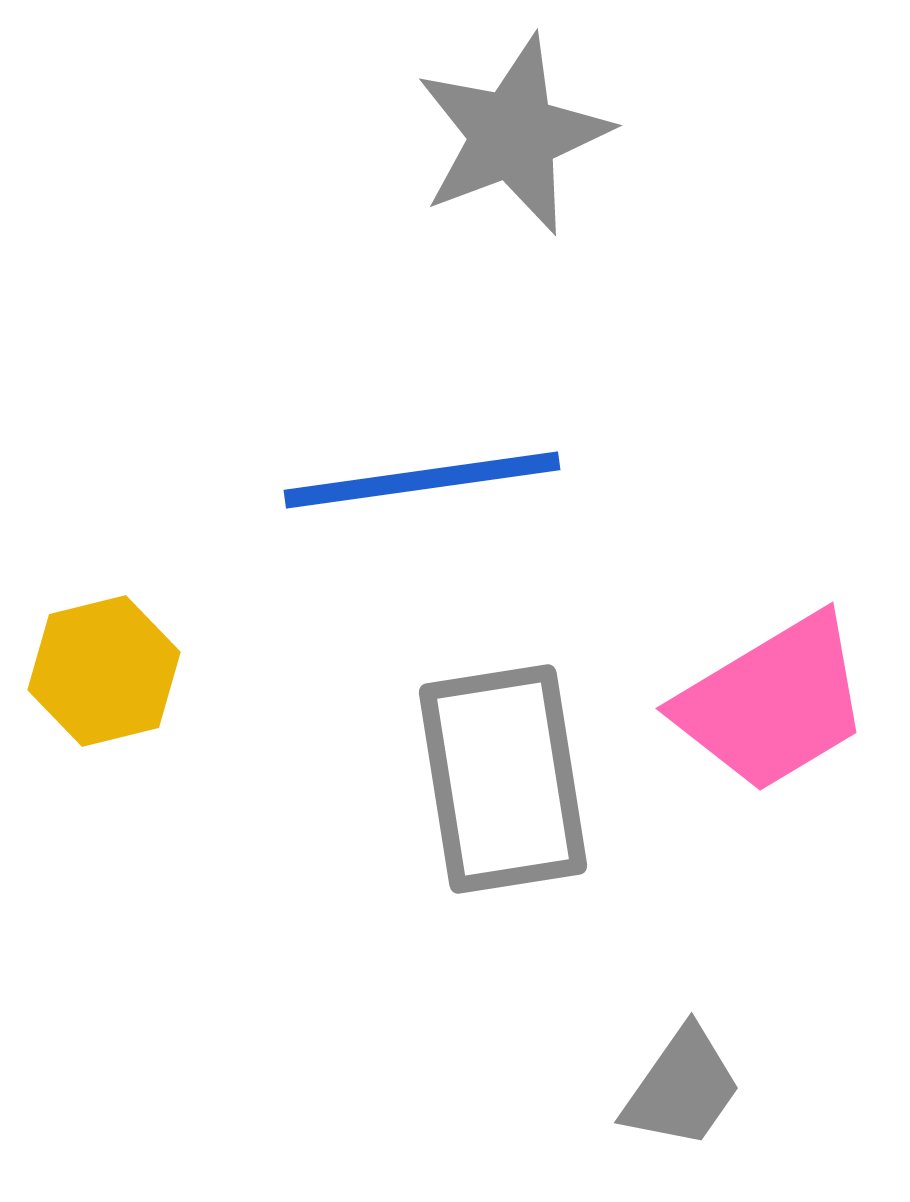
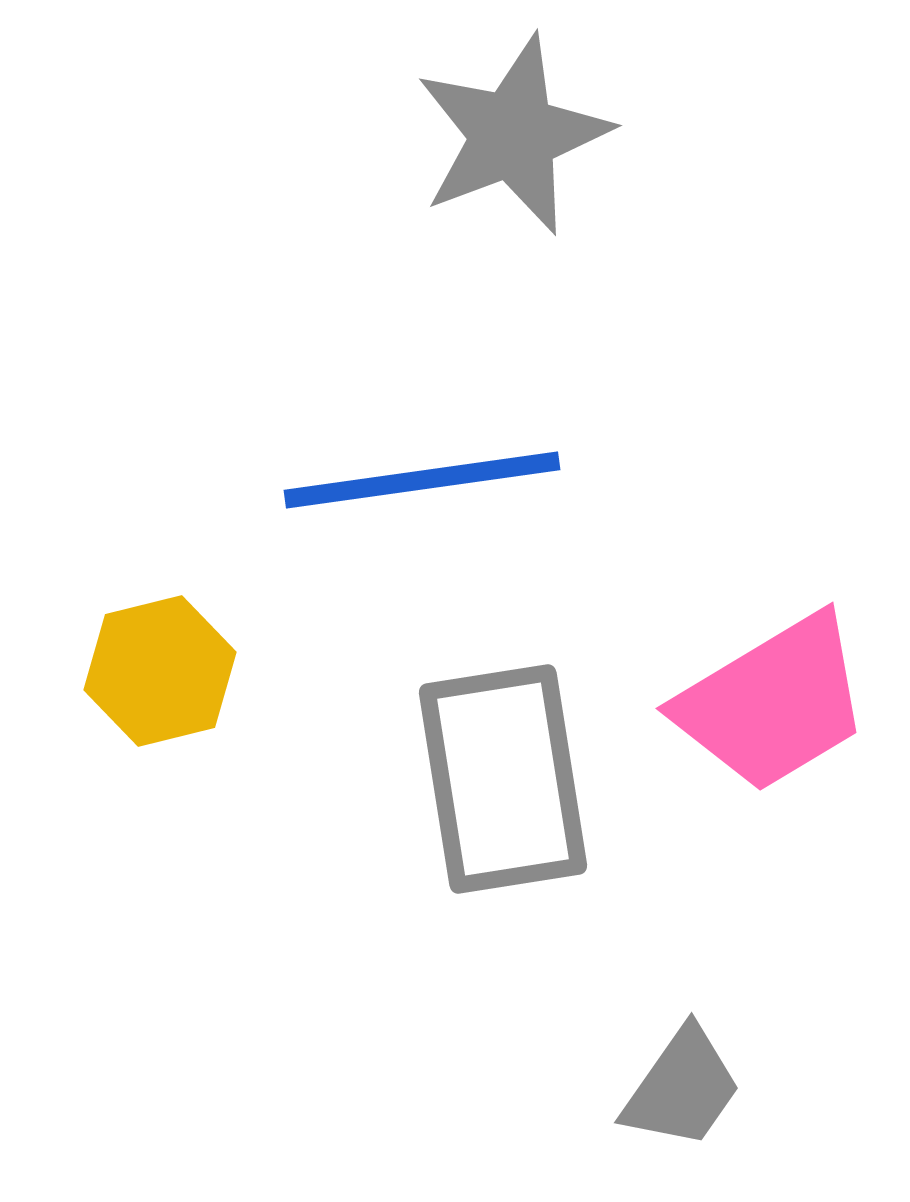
yellow hexagon: moved 56 px right
